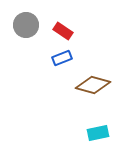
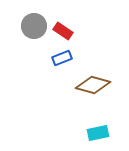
gray circle: moved 8 px right, 1 px down
